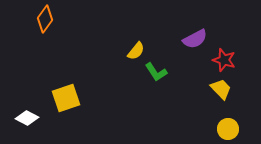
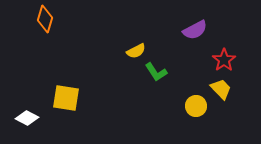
orange diamond: rotated 20 degrees counterclockwise
purple semicircle: moved 9 px up
yellow semicircle: rotated 24 degrees clockwise
red star: rotated 20 degrees clockwise
yellow square: rotated 28 degrees clockwise
yellow circle: moved 32 px left, 23 px up
